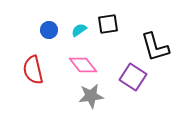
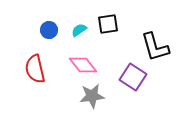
red semicircle: moved 2 px right, 1 px up
gray star: moved 1 px right
